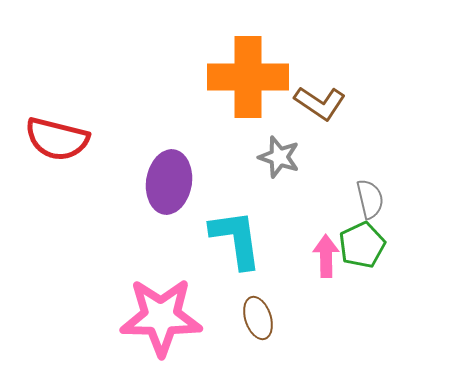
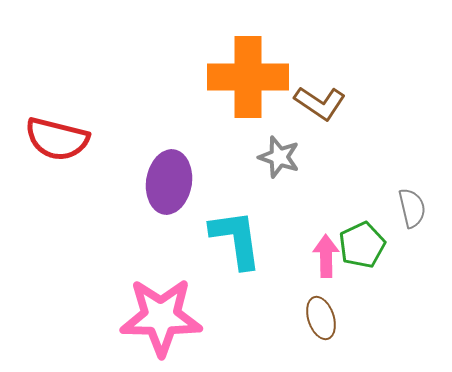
gray semicircle: moved 42 px right, 9 px down
brown ellipse: moved 63 px right
